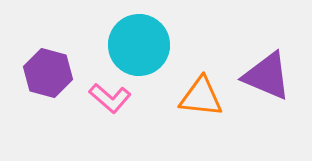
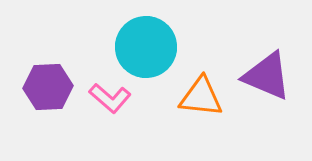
cyan circle: moved 7 px right, 2 px down
purple hexagon: moved 14 px down; rotated 18 degrees counterclockwise
